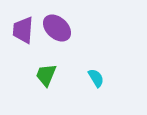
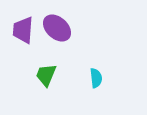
cyan semicircle: rotated 24 degrees clockwise
